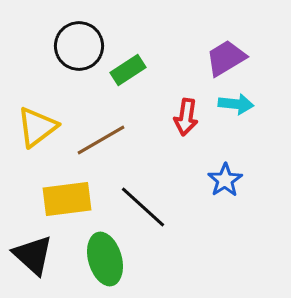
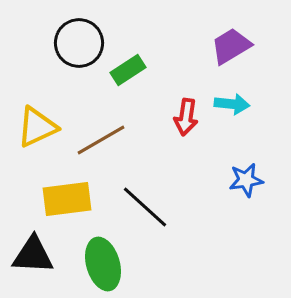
black circle: moved 3 px up
purple trapezoid: moved 5 px right, 12 px up
cyan arrow: moved 4 px left
yellow triangle: rotated 12 degrees clockwise
blue star: moved 21 px right; rotated 24 degrees clockwise
black line: moved 2 px right
black triangle: rotated 39 degrees counterclockwise
green ellipse: moved 2 px left, 5 px down
